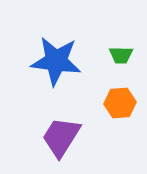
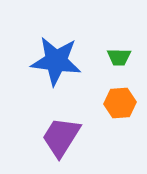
green trapezoid: moved 2 px left, 2 px down
